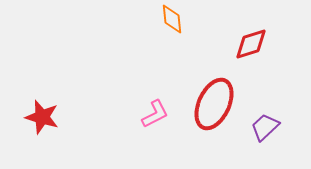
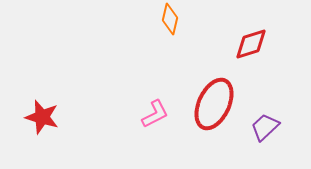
orange diamond: moved 2 px left; rotated 20 degrees clockwise
